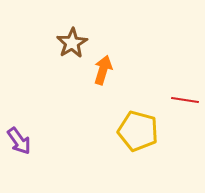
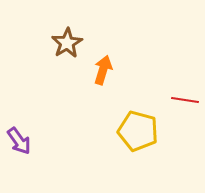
brown star: moved 5 px left
